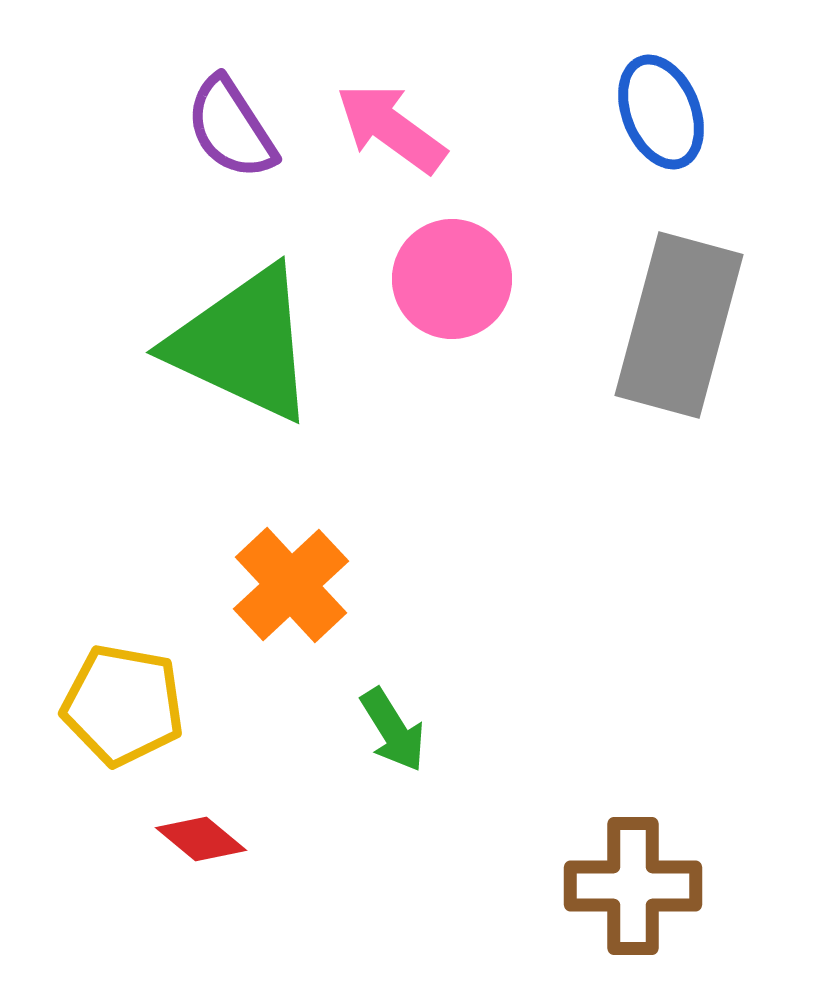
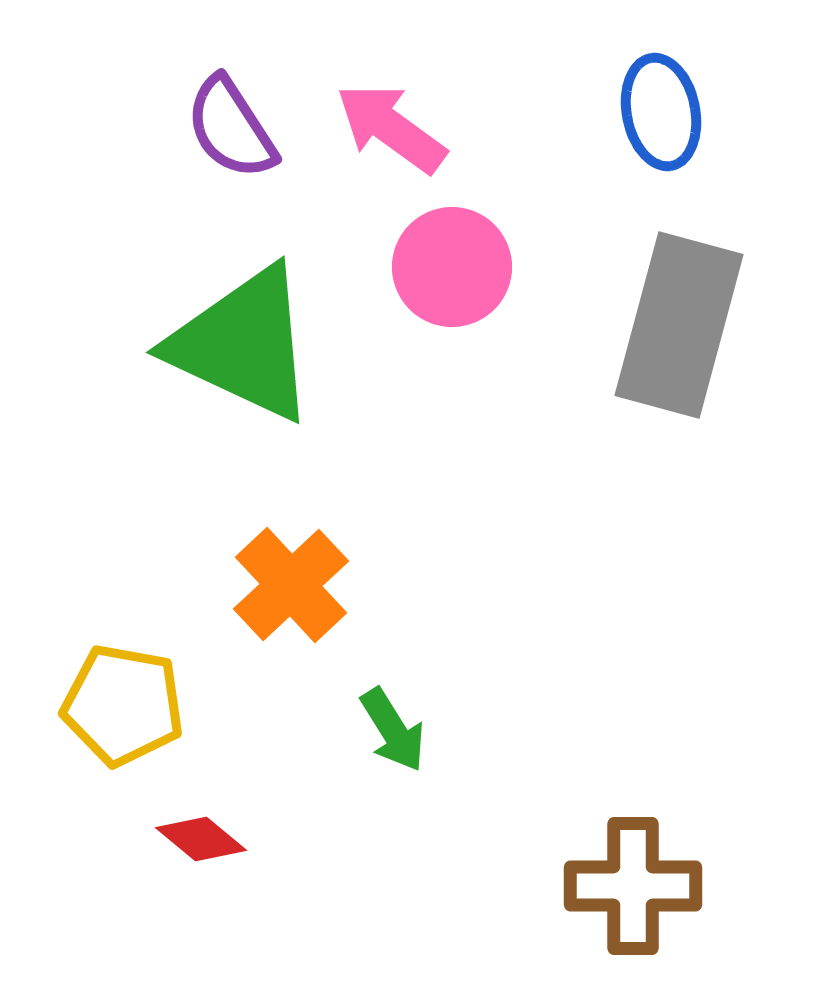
blue ellipse: rotated 11 degrees clockwise
pink circle: moved 12 px up
